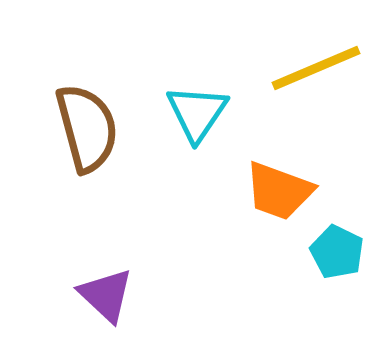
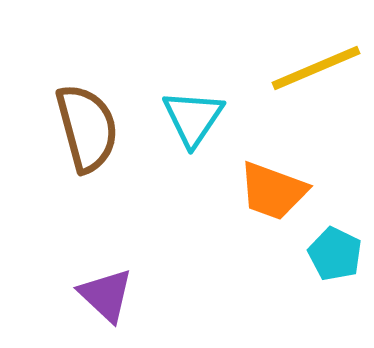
cyan triangle: moved 4 px left, 5 px down
orange trapezoid: moved 6 px left
cyan pentagon: moved 2 px left, 2 px down
